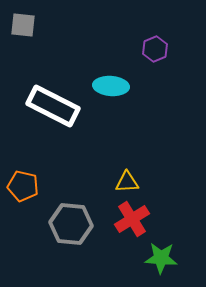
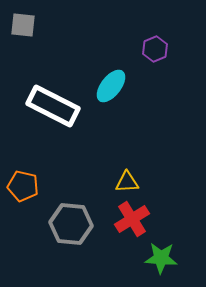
cyan ellipse: rotated 56 degrees counterclockwise
